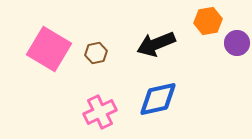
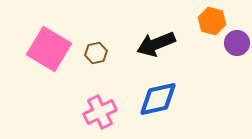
orange hexagon: moved 4 px right; rotated 24 degrees clockwise
